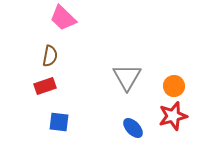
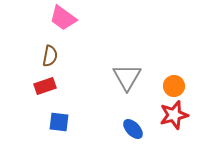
pink trapezoid: rotated 8 degrees counterclockwise
red star: moved 1 px right, 1 px up
blue ellipse: moved 1 px down
